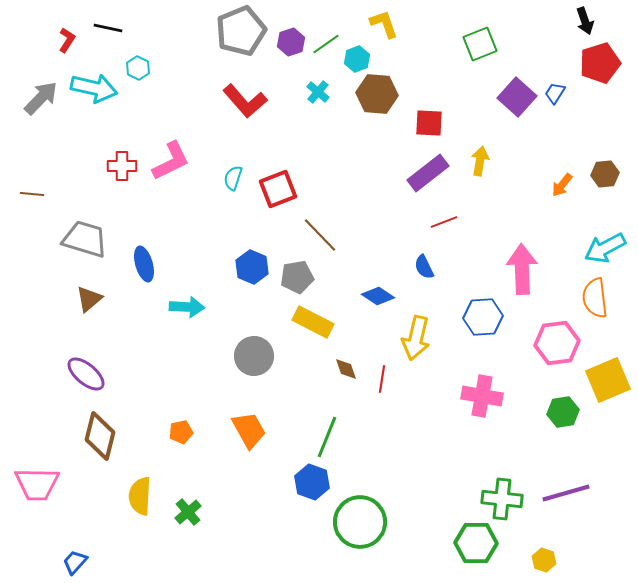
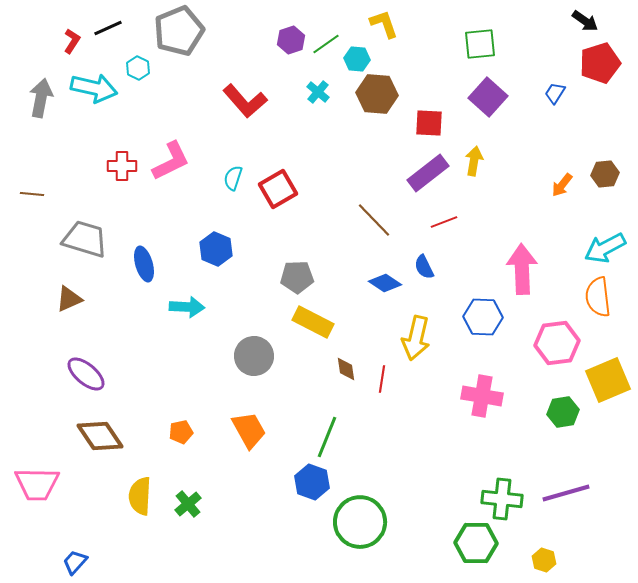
black arrow at (585, 21): rotated 36 degrees counterclockwise
black line at (108, 28): rotated 36 degrees counterclockwise
gray pentagon at (241, 31): moved 62 px left
red L-shape at (67, 40): moved 5 px right, 1 px down
purple hexagon at (291, 42): moved 2 px up
green square at (480, 44): rotated 16 degrees clockwise
cyan hexagon at (357, 59): rotated 25 degrees clockwise
purple square at (517, 97): moved 29 px left
gray arrow at (41, 98): rotated 33 degrees counterclockwise
yellow arrow at (480, 161): moved 6 px left
red square at (278, 189): rotated 9 degrees counterclockwise
brown line at (320, 235): moved 54 px right, 15 px up
blue hexagon at (252, 267): moved 36 px left, 18 px up
gray pentagon at (297, 277): rotated 8 degrees clockwise
blue diamond at (378, 296): moved 7 px right, 13 px up
orange semicircle at (595, 298): moved 3 px right, 1 px up
brown triangle at (89, 299): moved 20 px left; rotated 16 degrees clockwise
blue hexagon at (483, 317): rotated 6 degrees clockwise
brown diamond at (346, 369): rotated 10 degrees clockwise
brown diamond at (100, 436): rotated 48 degrees counterclockwise
green cross at (188, 512): moved 8 px up
